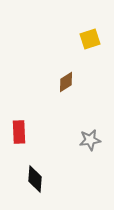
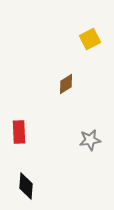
yellow square: rotated 10 degrees counterclockwise
brown diamond: moved 2 px down
black diamond: moved 9 px left, 7 px down
